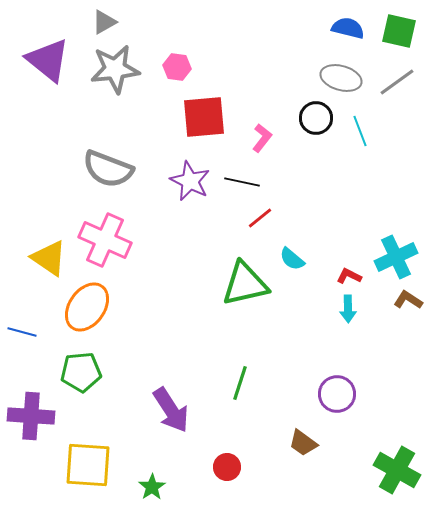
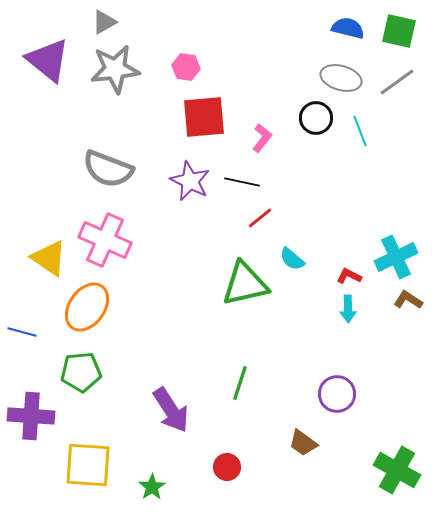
pink hexagon: moved 9 px right
